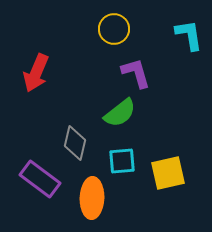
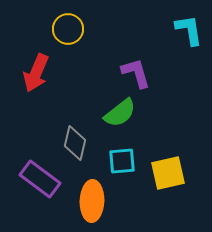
yellow circle: moved 46 px left
cyan L-shape: moved 5 px up
orange ellipse: moved 3 px down
